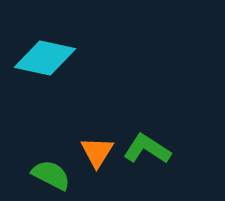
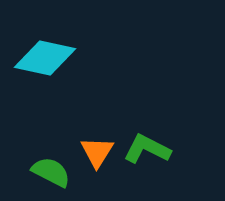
green L-shape: rotated 6 degrees counterclockwise
green semicircle: moved 3 px up
